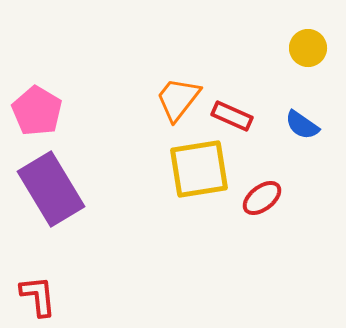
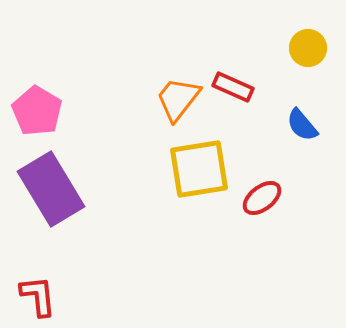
red rectangle: moved 1 px right, 29 px up
blue semicircle: rotated 15 degrees clockwise
